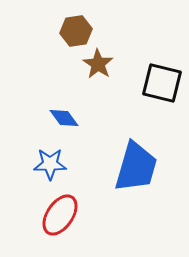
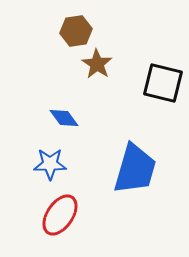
brown star: moved 1 px left
black square: moved 1 px right
blue trapezoid: moved 1 px left, 2 px down
